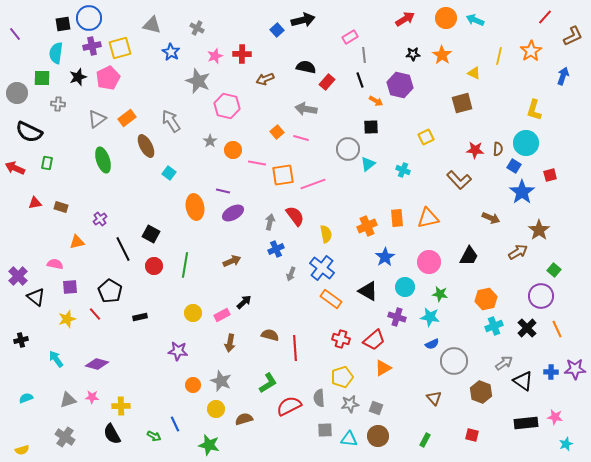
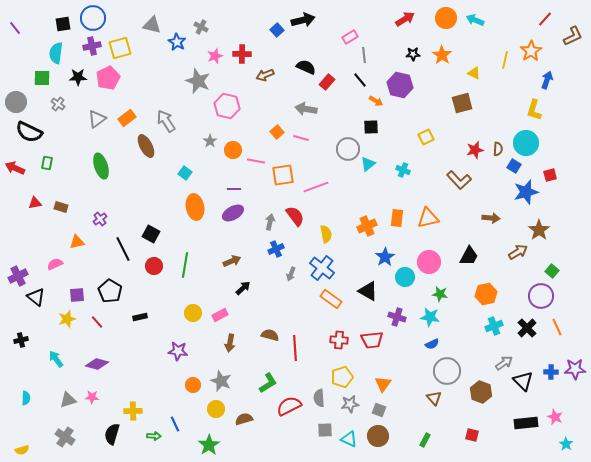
red line at (545, 17): moved 2 px down
blue circle at (89, 18): moved 4 px right
gray cross at (197, 28): moved 4 px right, 1 px up
purple line at (15, 34): moved 6 px up
blue star at (171, 52): moved 6 px right, 10 px up
yellow line at (499, 56): moved 6 px right, 4 px down
black semicircle at (306, 67): rotated 12 degrees clockwise
blue arrow at (563, 76): moved 16 px left, 4 px down
black star at (78, 77): rotated 18 degrees clockwise
brown arrow at (265, 79): moved 4 px up
black line at (360, 80): rotated 21 degrees counterclockwise
gray circle at (17, 93): moved 1 px left, 9 px down
gray cross at (58, 104): rotated 32 degrees clockwise
gray arrow at (171, 121): moved 5 px left
red star at (475, 150): rotated 18 degrees counterclockwise
green ellipse at (103, 160): moved 2 px left, 6 px down
pink line at (257, 163): moved 1 px left, 2 px up
cyan square at (169, 173): moved 16 px right
pink line at (313, 184): moved 3 px right, 3 px down
purple line at (223, 191): moved 11 px right, 2 px up; rotated 16 degrees counterclockwise
blue star at (522, 192): moved 4 px right; rotated 20 degrees clockwise
orange rectangle at (397, 218): rotated 12 degrees clockwise
brown arrow at (491, 218): rotated 18 degrees counterclockwise
pink semicircle at (55, 264): rotated 35 degrees counterclockwise
green square at (554, 270): moved 2 px left, 1 px down
purple cross at (18, 276): rotated 18 degrees clockwise
purple square at (70, 287): moved 7 px right, 8 px down
cyan circle at (405, 287): moved 10 px up
orange hexagon at (486, 299): moved 5 px up
black arrow at (244, 302): moved 1 px left, 14 px up
red line at (95, 314): moved 2 px right, 8 px down
pink rectangle at (222, 315): moved 2 px left
orange line at (557, 329): moved 2 px up
red cross at (341, 339): moved 2 px left, 1 px down; rotated 12 degrees counterclockwise
red trapezoid at (374, 340): moved 2 px left; rotated 35 degrees clockwise
gray circle at (454, 361): moved 7 px left, 10 px down
orange triangle at (383, 368): moved 16 px down; rotated 24 degrees counterclockwise
black triangle at (523, 381): rotated 10 degrees clockwise
cyan semicircle at (26, 398): rotated 112 degrees clockwise
yellow cross at (121, 406): moved 12 px right, 5 px down
gray square at (376, 408): moved 3 px right, 2 px down
pink star at (555, 417): rotated 14 degrees clockwise
black semicircle at (112, 434): rotated 45 degrees clockwise
green arrow at (154, 436): rotated 24 degrees counterclockwise
cyan triangle at (349, 439): rotated 18 degrees clockwise
cyan star at (566, 444): rotated 16 degrees counterclockwise
green star at (209, 445): rotated 25 degrees clockwise
